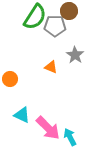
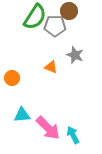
gray star: rotated 12 degrees counterclockwise
orange circle: moved 2 px right, 1 px up
cyan triangle: rotated 30 degrees counterclockwise
cyan arrow: moved 3 px right, 2 px up
